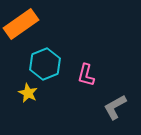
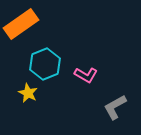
pink L-shape: rotated 75 degrees counterclockwise
